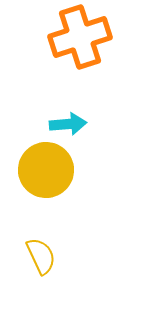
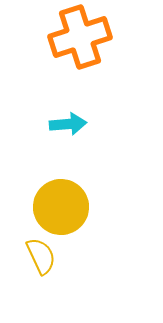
yellow circle: moved 15 px right, 37 px down
